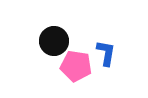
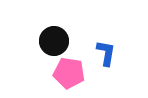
pink pentagon: moved 7 px left, 7 px down
